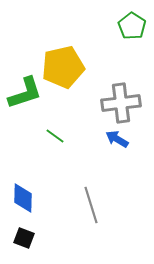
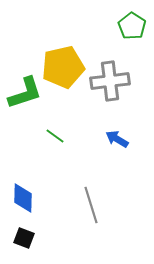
gray cross: moved 11 px left, 22 px up
